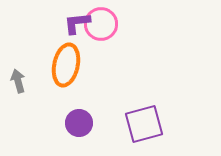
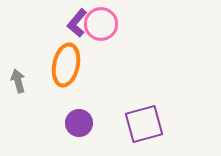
purple L-shape: rotated 44 degrees counterclockwise
